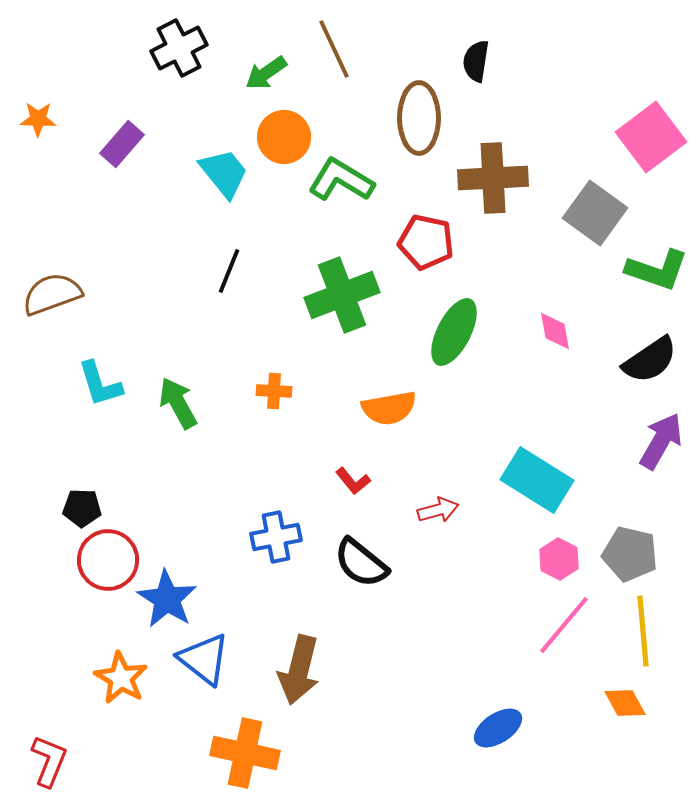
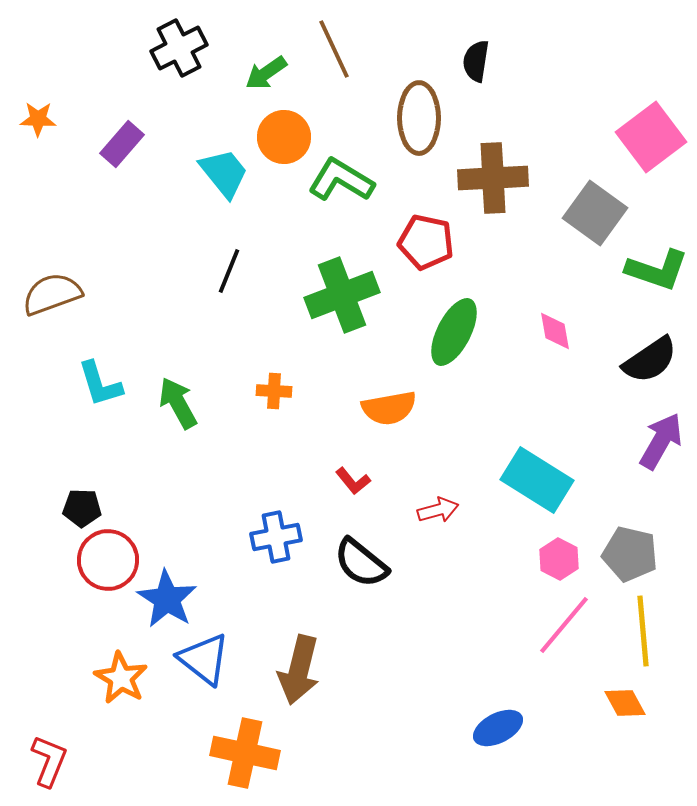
blue ellipse at (498, 728): rotated 6 degrees clockwise
